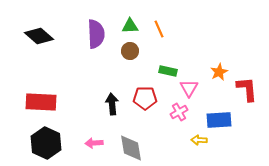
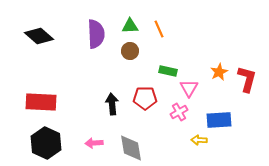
red L-shape: moved 10 px up; rotated 20 degrees clockwise
